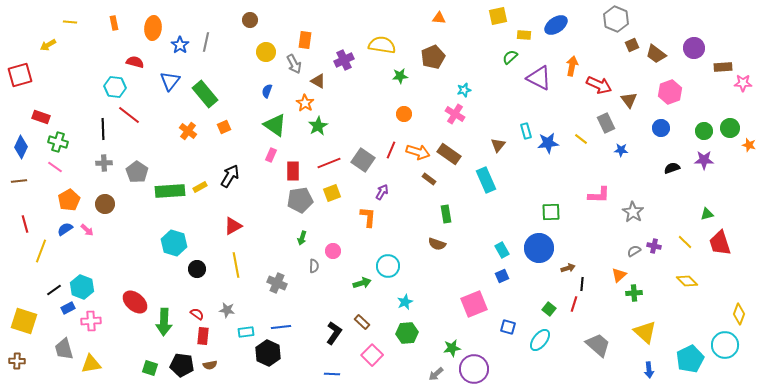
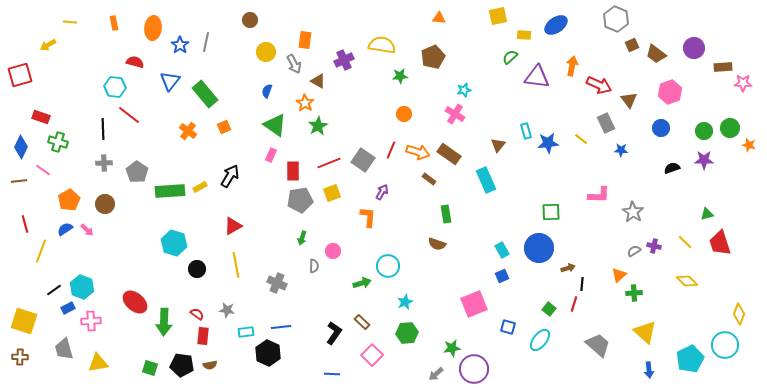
purple triangle at (539, 78): moved 2 px left, 1 px up; rotated 20 degrees counterclockwise
pink line at (55, 167): moved 12 px left, 3 px down
brown cross at (17, 361): moved 3 px right, 4 px up
yellow triangle at (91, 364): moved 7 px right, 1 px up
